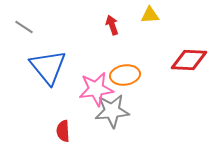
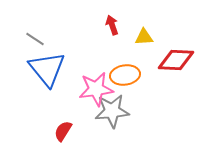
yellow triangle: moved 6 px left, 22 px down
gray line: moved 11 px right, 12 px down
red diamond: moved 13 px left
blue triangle: moved 1 px left, 2 px down
red semicircle: rotated 35 degrees clockwise
